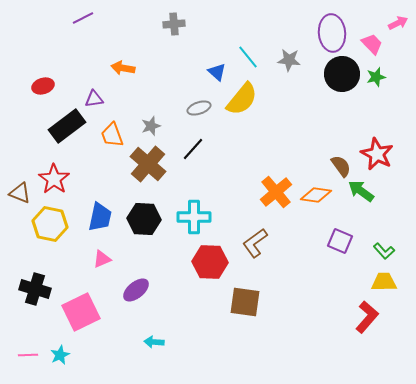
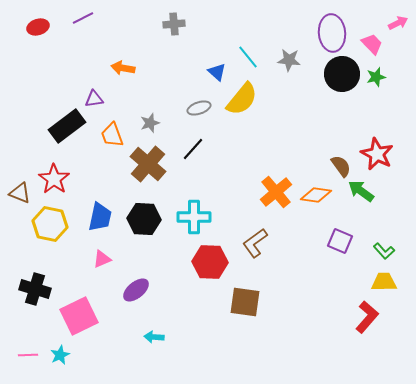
red ellipse at (43, 86): moved 5 px left, 59 px up
gray star at (151, 126): moved 1 px left, 3 px up
pink square at (81, 312): moved 2 px left, 4 px down
cyan arrow at (154, 342): moved 5 px up
